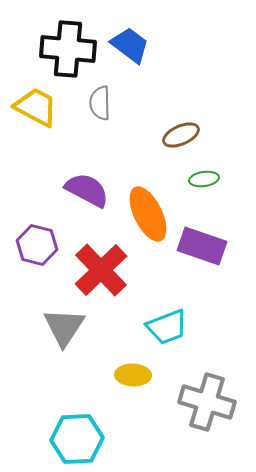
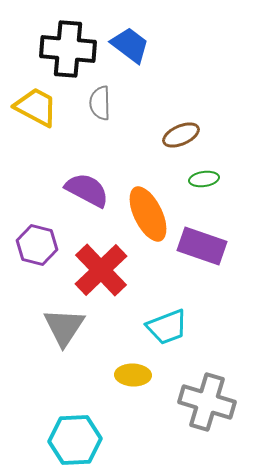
cyan hexagon: moved 2 px left, 1 px down
